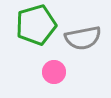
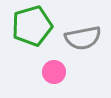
green pentagon: moved 4 px left, 1 px down
